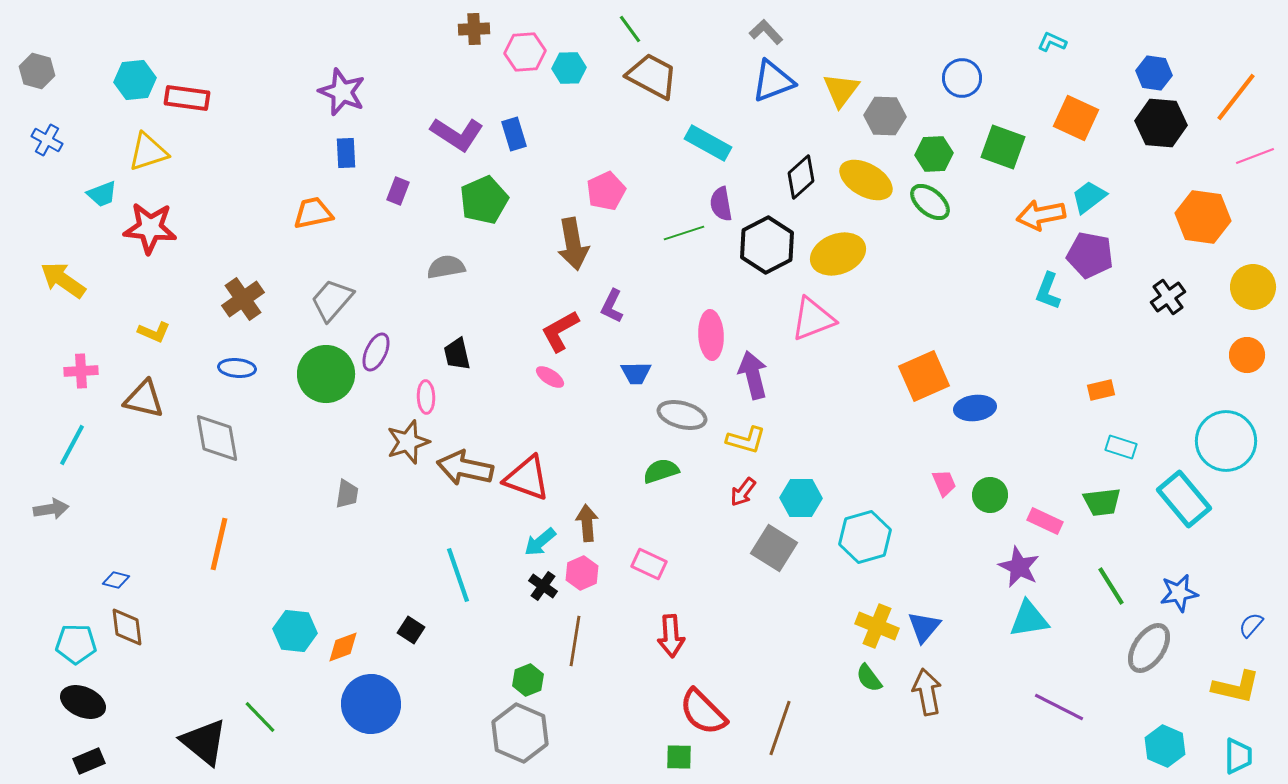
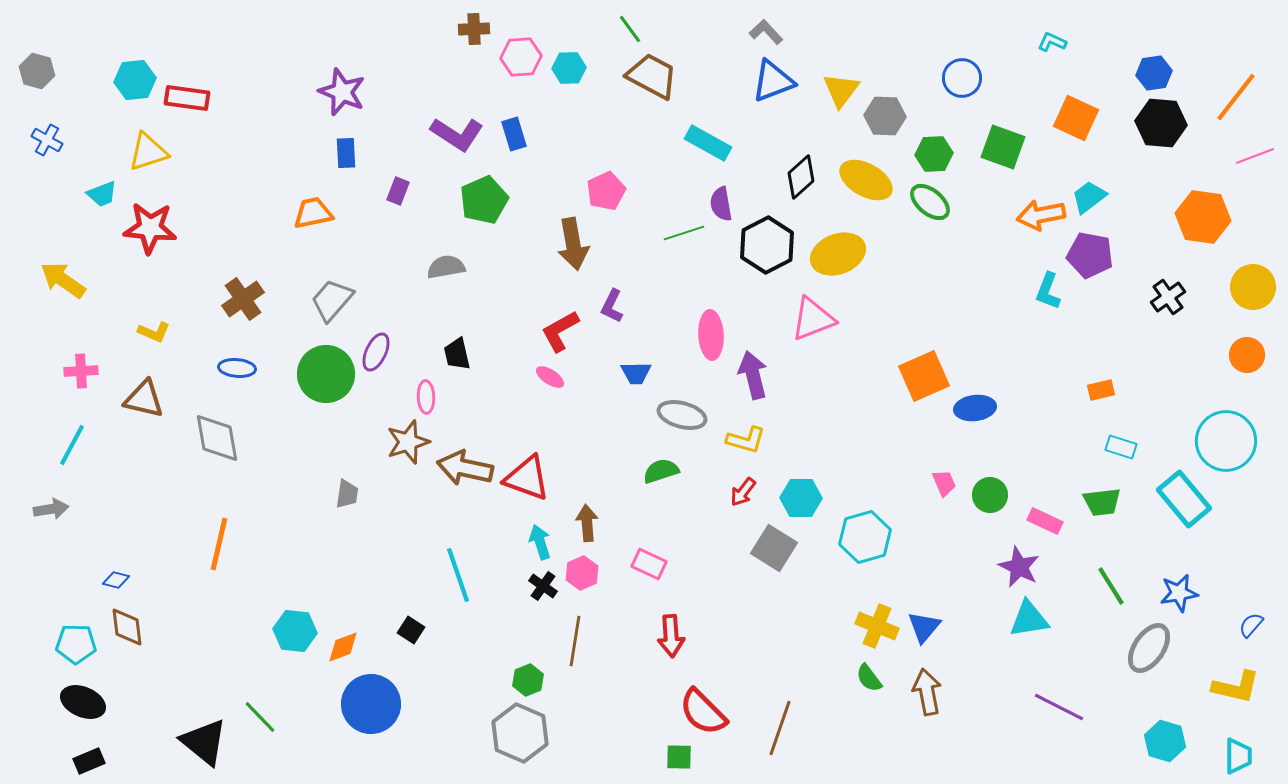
pink hexagon at (525, 52): moved 4 px left, 5 px down
blue hexagon at (1154, 73): rotated 16 degrees counterclockwise
cyan arrow at (540, 542): rotated 112 degrees clockwise
cyan hexagon at (1165, 746): moved 5 px up; rotated 6 degrees counterclockwise
